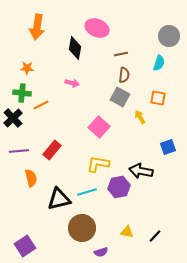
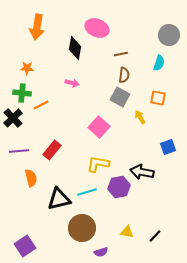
gray circle: moved 1 px up
black arrow: moved 1 px right, 1 px down
